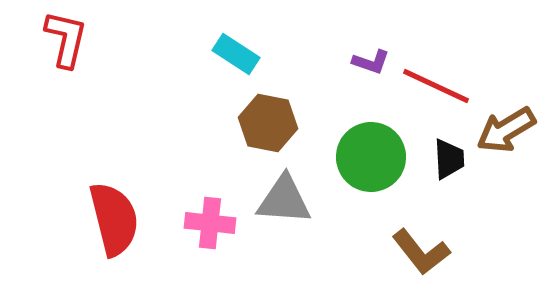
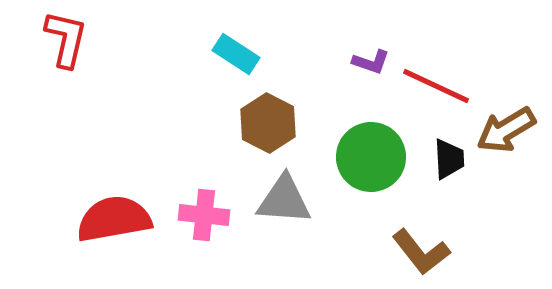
brown hexagon: rotated 16 degrees clockwise
red semicircle: rotated 86 degrees counterclockwise
pink cross: moved 6 px left, 8 px up
